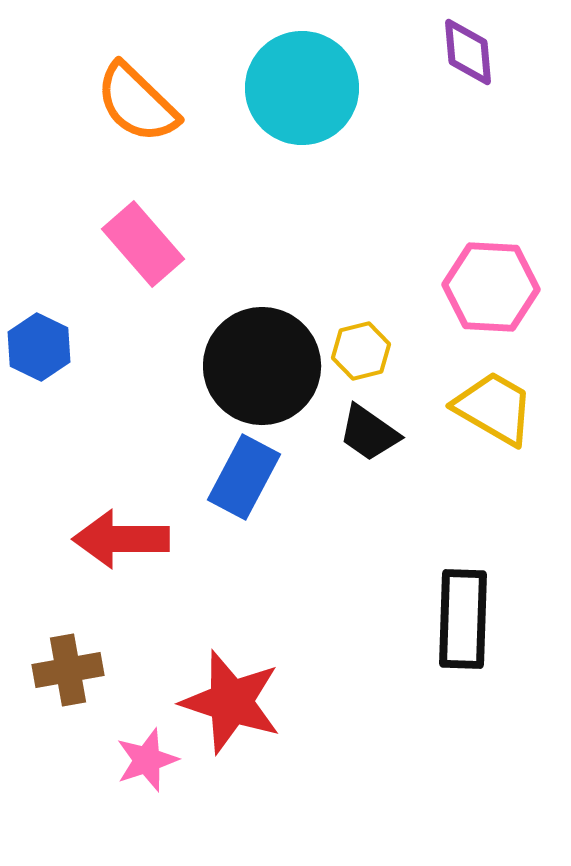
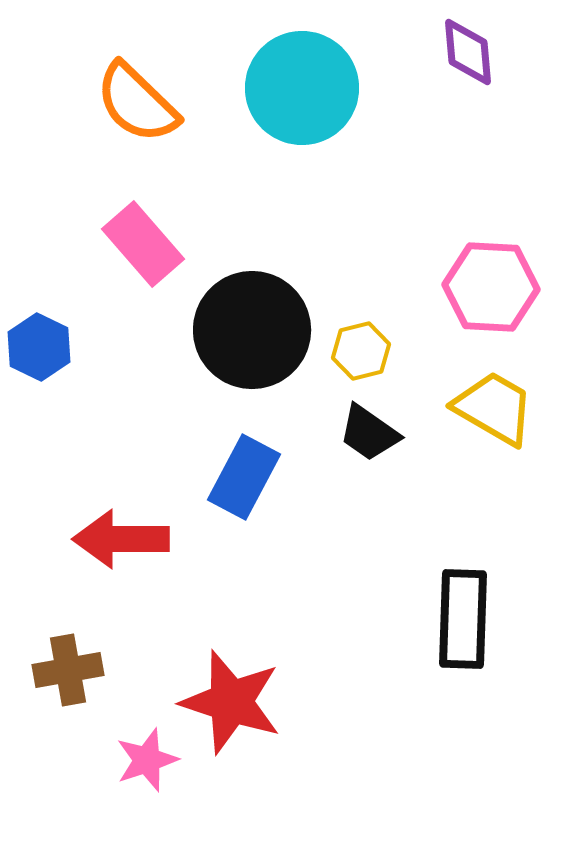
black circle: moved 10 px left, 36 px up
